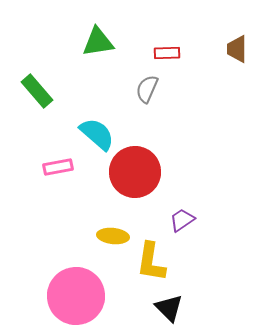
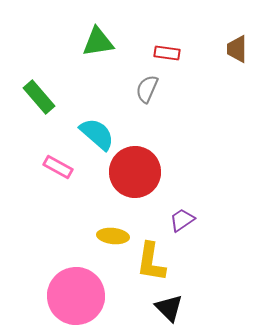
red rectangle: rotated 10 degrees clockwise
green rectangle: moved 2 px right, 6 px down
pink rectangle: rotated 40 degrees clockwise
